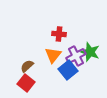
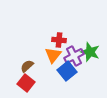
red cross: moved 6 px down
purple cross: moved 2 px left
blue square: moved 1 px left, 1 px down
